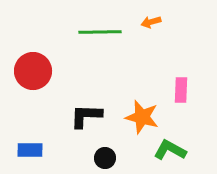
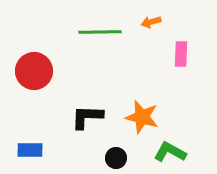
red circle: moved 1 px right
pink rectangle: moved 36 px up
black L-shape: moved 1 px right, 1 px down
green L-shape: moved 2 px down
black circle: moved 11 px right
